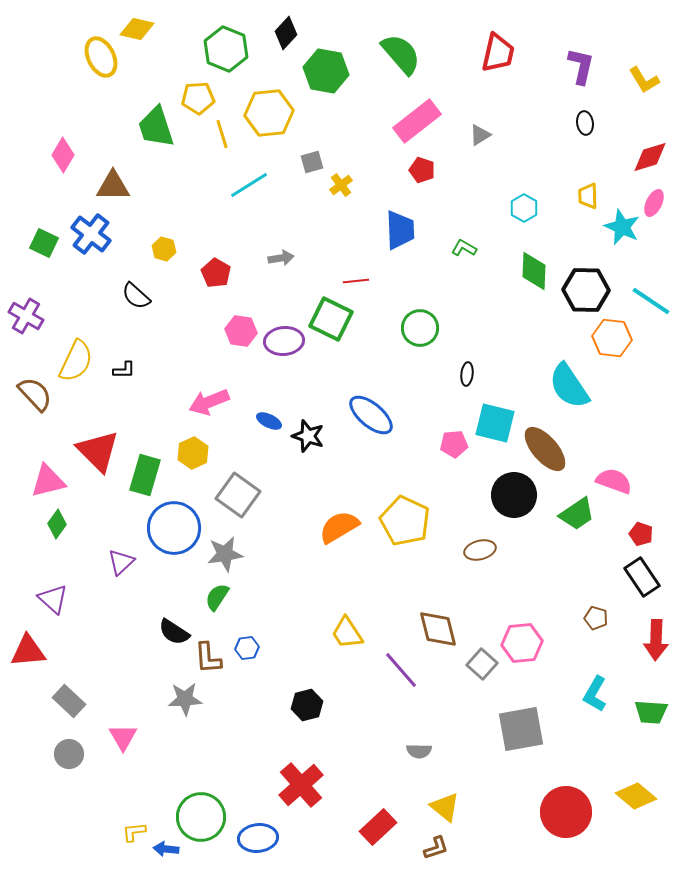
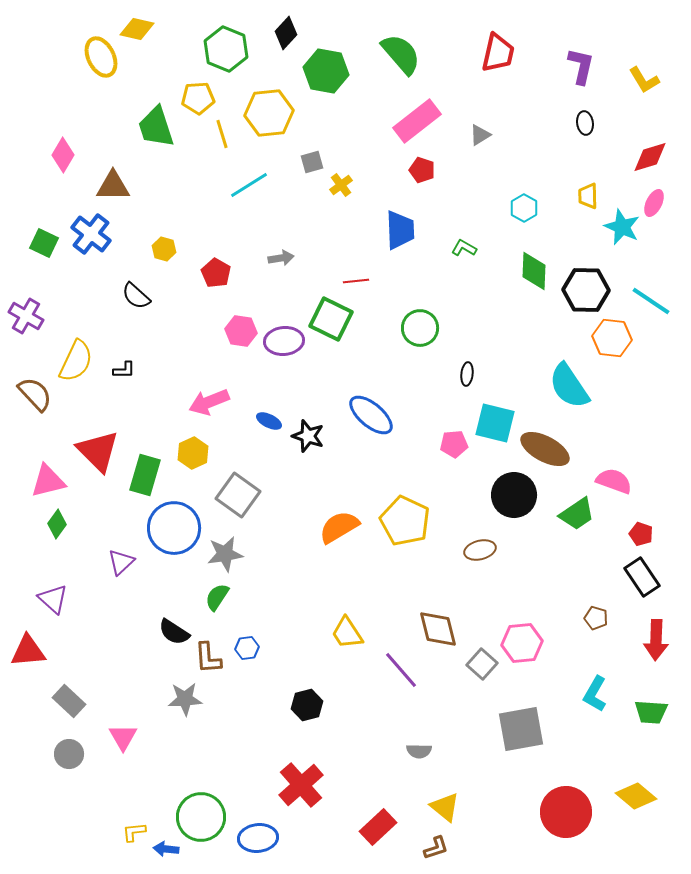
brown ellipse at (545, 449): rotated 21 degrees counterclockwise
